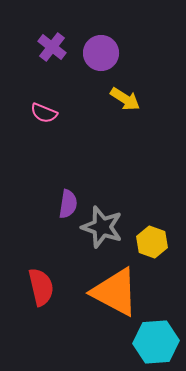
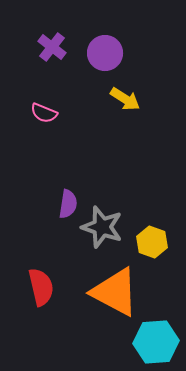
purple circle: moved 4 px right
